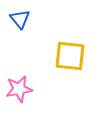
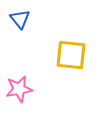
yellow square: moved 1 px right, 1 px up
